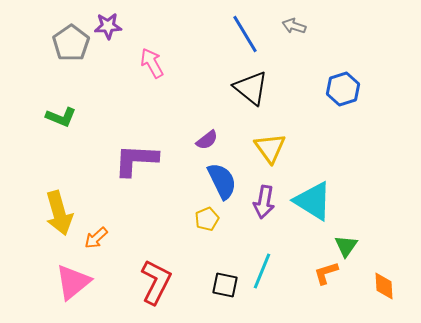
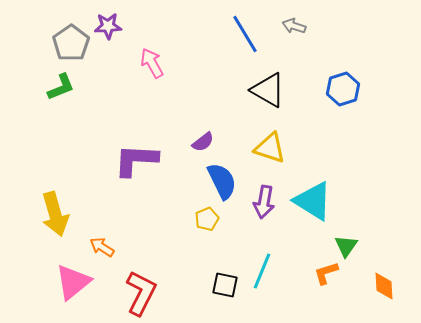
black triangle: moved 17 px right, 2 px down; rotated 9 degrees counterclockwise
green L-shape: moved 30 px up; rotated 44 degrees counterclockwise
purple semicircle: moved 4 px left, 2 px down
yellow triangle: rotated 36 degrees counterclockwise
yellow arrow: moved 4 px left, 1 px down
orange arrow: moved 6 px right, 9 px down; rotated 75 degrees clockwise
red L-shape: moved 15 px left, 11 px down
